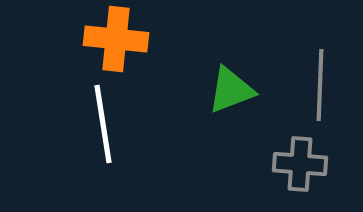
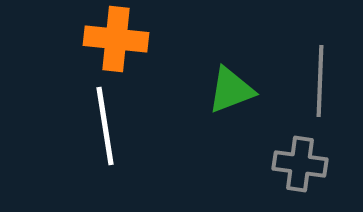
gray line: moved 4 px up
white line: moved 2 px right, 2 px down
gray cross: rotated 4 degrees clockwise
